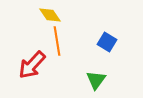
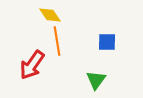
blue square: rotated 30 degrees counterclockwise
red arrow: rotated 8 degrees counterclockwise
